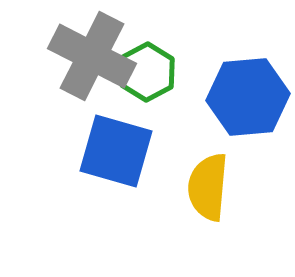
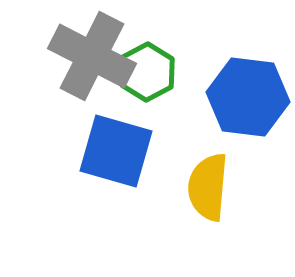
blue hexagon: rotated 12 degrees clockwise
